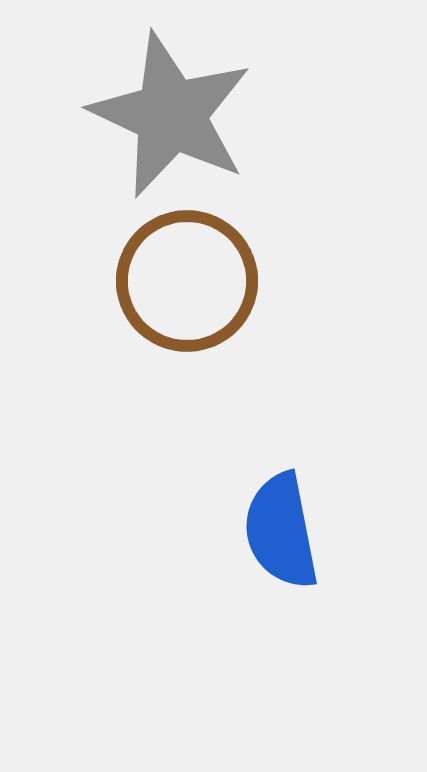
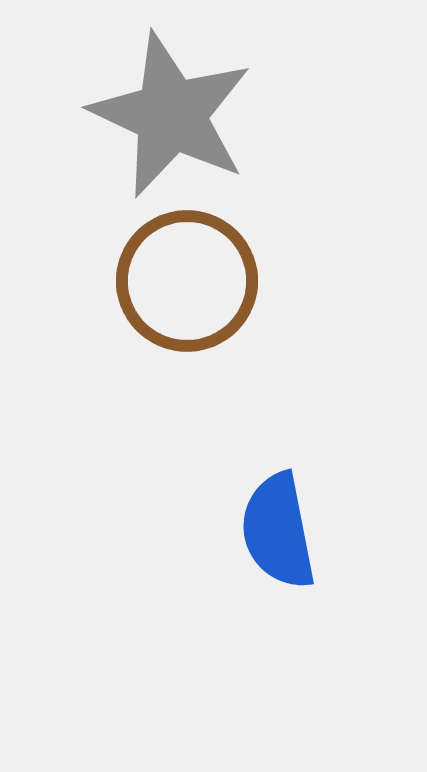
blue semicircle: moved 3 px left
